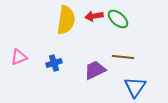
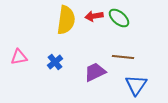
green ellipse: moved 1 px right, 1 px up
pink triangle: rotated 12 degrees clockwise
blue cross: moved 1 px right, 1 px up; rotated 21 degrees counterclockwise
purple trapezoid: moved 2 px down
blue triangle: moved 1 px right, 2 px up
